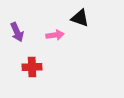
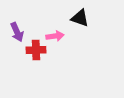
pink arrow: moved 1 px down
red cross: moved 4 px right, 17 px up
